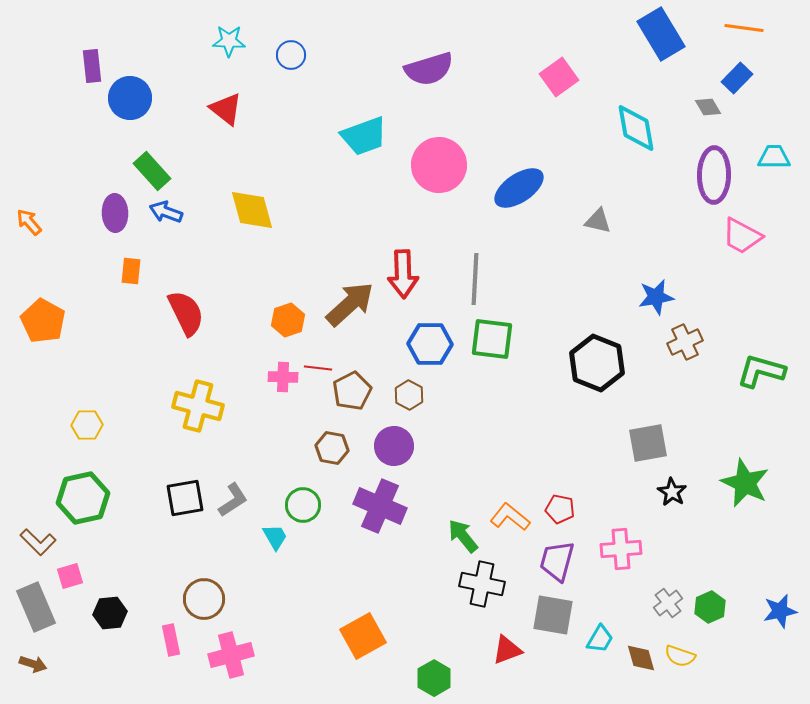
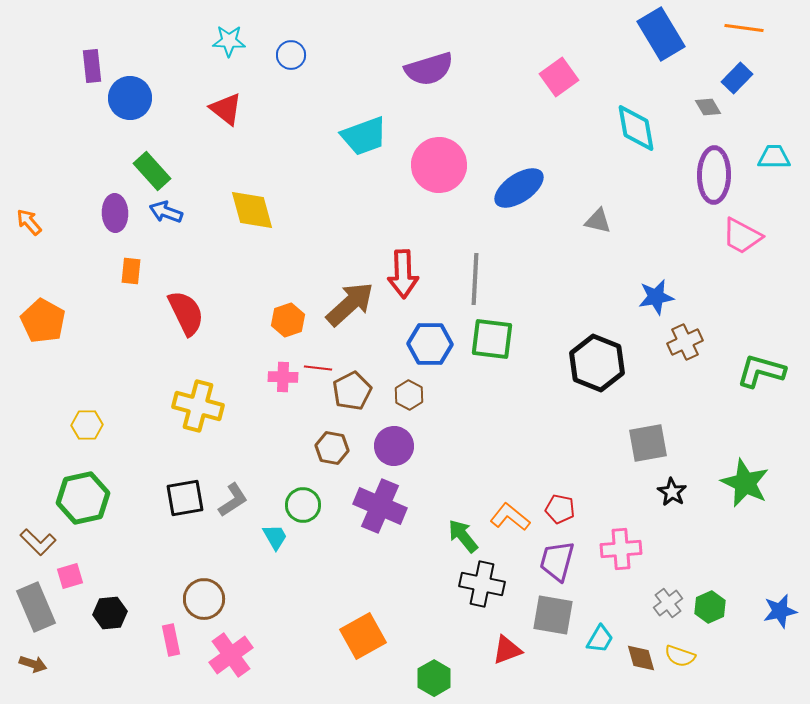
pink cross at (231, 655): rotated 21 degrees counterclockwise
